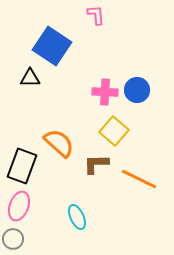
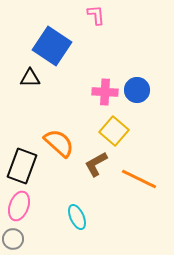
brown L-shape: rotated 28 degrees counterclockwise
